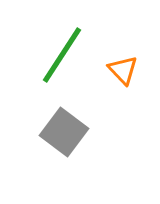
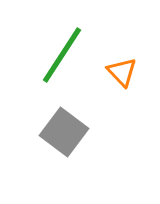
orange triangle: moved 1 px left, 2 px down
